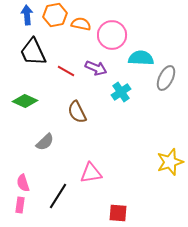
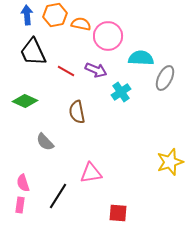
pink circle: moved 4 px left, 1 px down
purple arrow: moved 2 px down
gray ellipse: moved 1 px left
brown semicircle: rotated 15 degrees clockwise
gray semicircle: rotated 90 degrees clockwise
